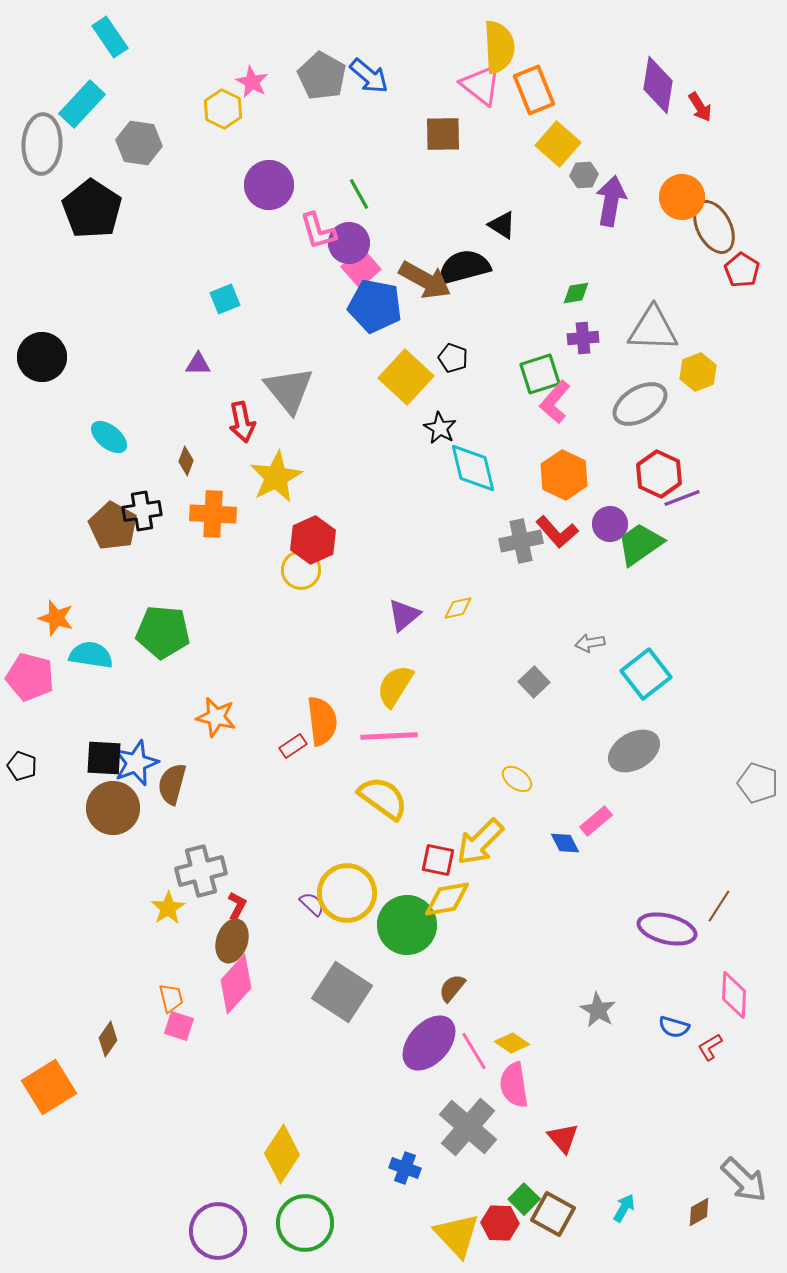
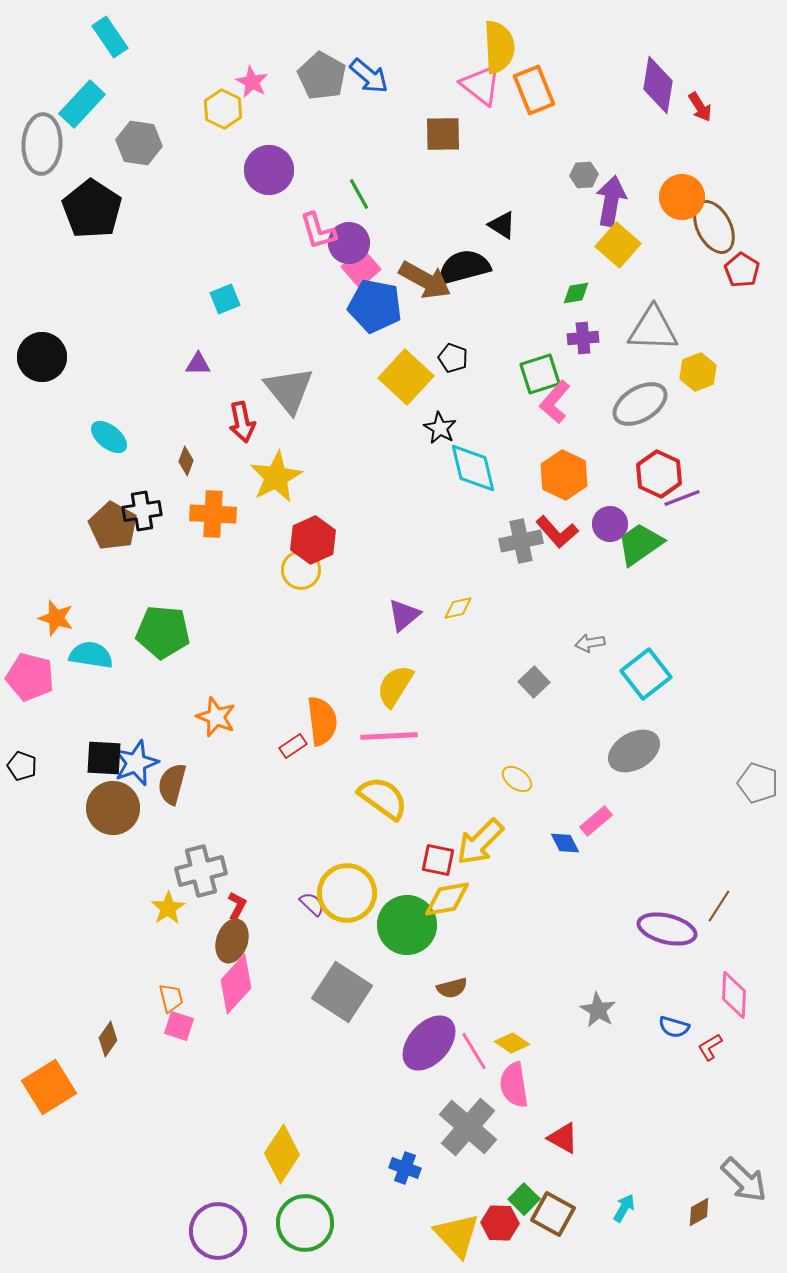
yellow square at (558, 144): moved 60 px right, 101 px down
purple circle at (269, 185): moved 15 px up
orange star at (216, 717): rotated 9 degrees clockwise
brown semicircle at (452, 988): rotated 144 degrees counterclockwise
red triangle at (563, 1138): rotated 20 degrees counterclockwise
